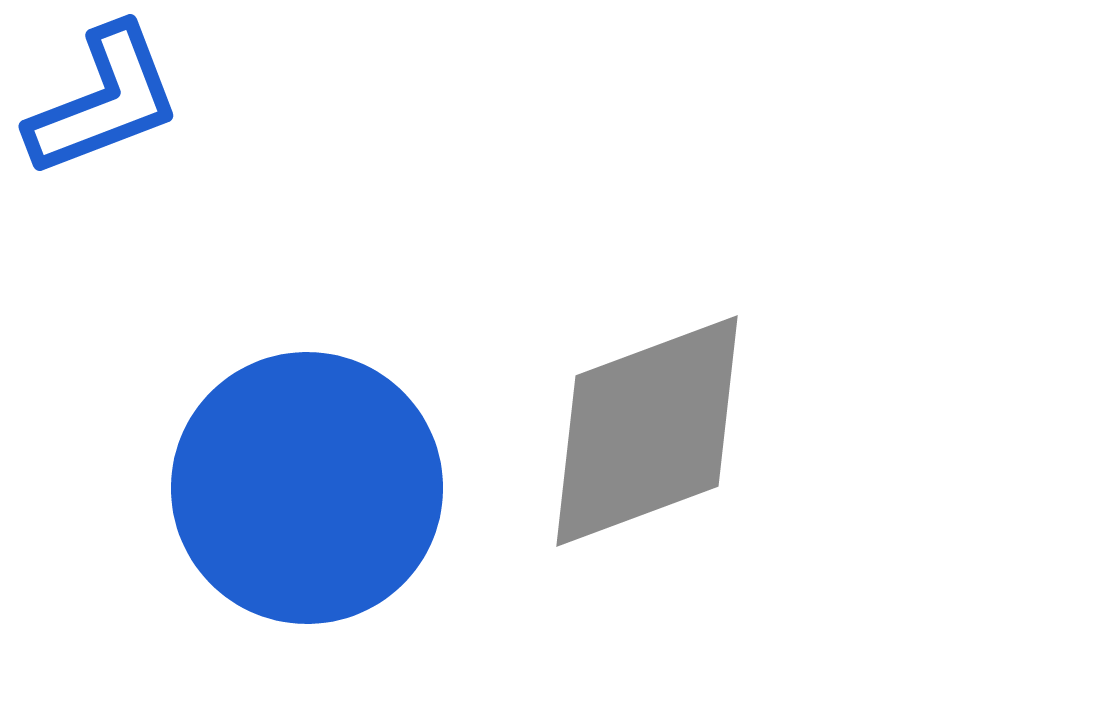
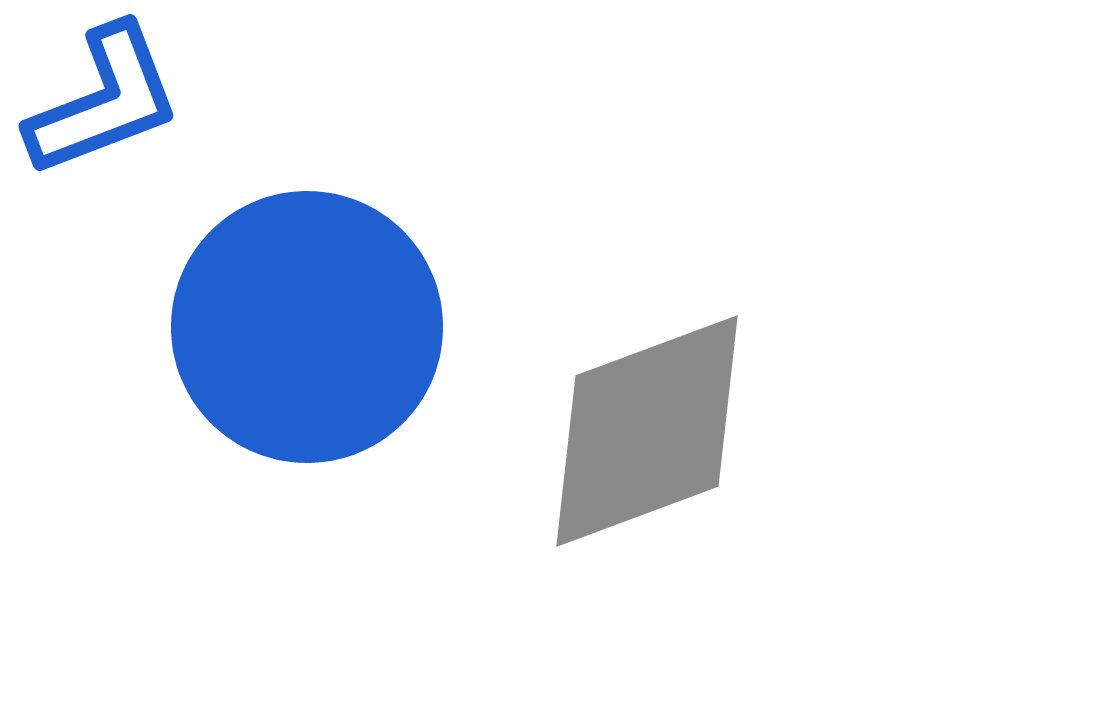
blue circle: moved 161 px up
